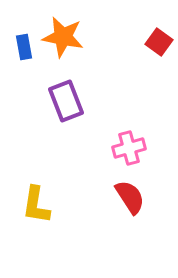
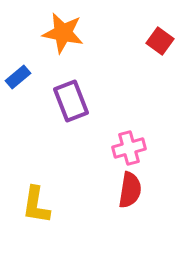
orange star: moved 4 px up
red square: moved 1 px right, 1 px up
blue rectangle: moved 6 px left, 30 px down; rotated 60 degrees clockwise
purple rectangle: moved 5 px right
red semicircle: moved 7 px up; rotated 42 degrees clockwise
